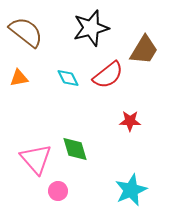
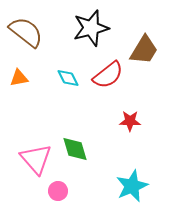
cyan star: moved 1 px right, 4 px up
